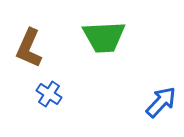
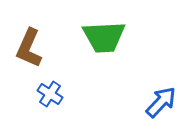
blue cross: moved 1 px right
